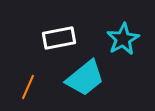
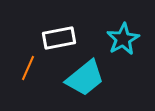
orange line: moved 19 px up
